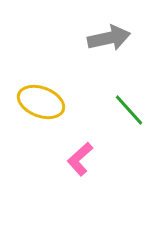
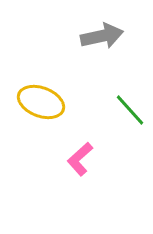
gray arrow: moved 7 px left, 2 px up
green line: moved 1 px right
